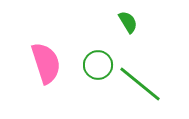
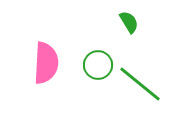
green semicircle: moved 1 px right
pink semicircle: rotated 21 degrees clockwise
